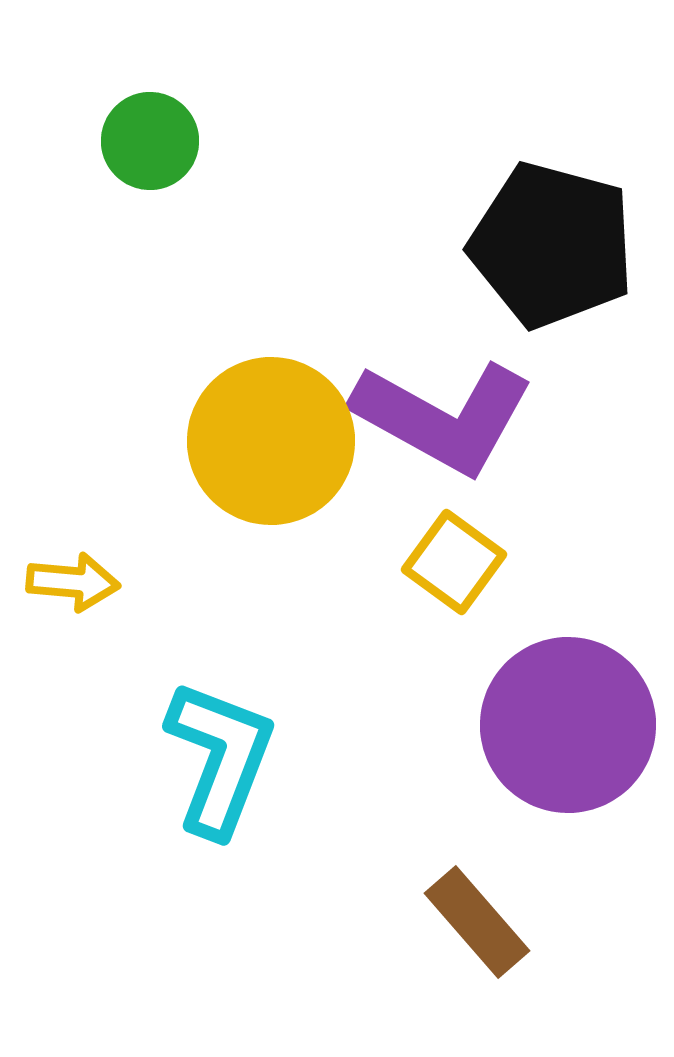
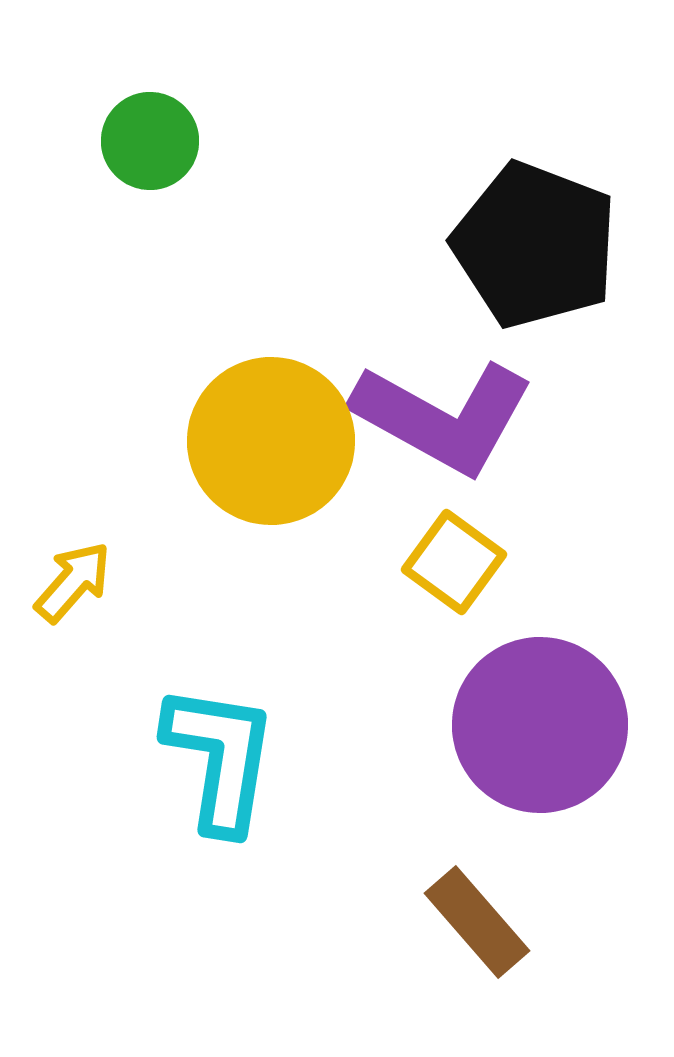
black pentagon: moved 17 px left; rotated 6 degrees clockwise
yellow arrow: rotated 54 degrees counterclockwise
purple circle: moved 28 px left
cyan L-shape: rotated 12 degrees counterclockwise
